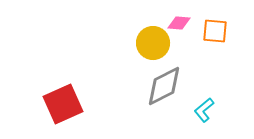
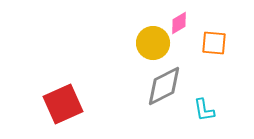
pink diamond: rotated 35 degrees counterclockwise
orange square: moved 1 px left, 12 px down
cyan L-shape: rotated 60 degrees counterclockwise
